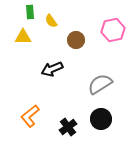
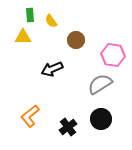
green rectangle: moved 3 px down
pink hexagon: moved 25 px down; rotated 20 degrees clockwise
